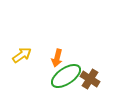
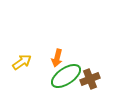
yellow arrow: moved 7 px down
brown cross: rotated 36 degrees clockwise
